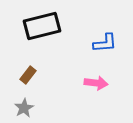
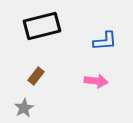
blue L-shape: moved 2 px up
brown rectangle: moved 8 px right, 1 px down
pink arrow: moved 2 px up
